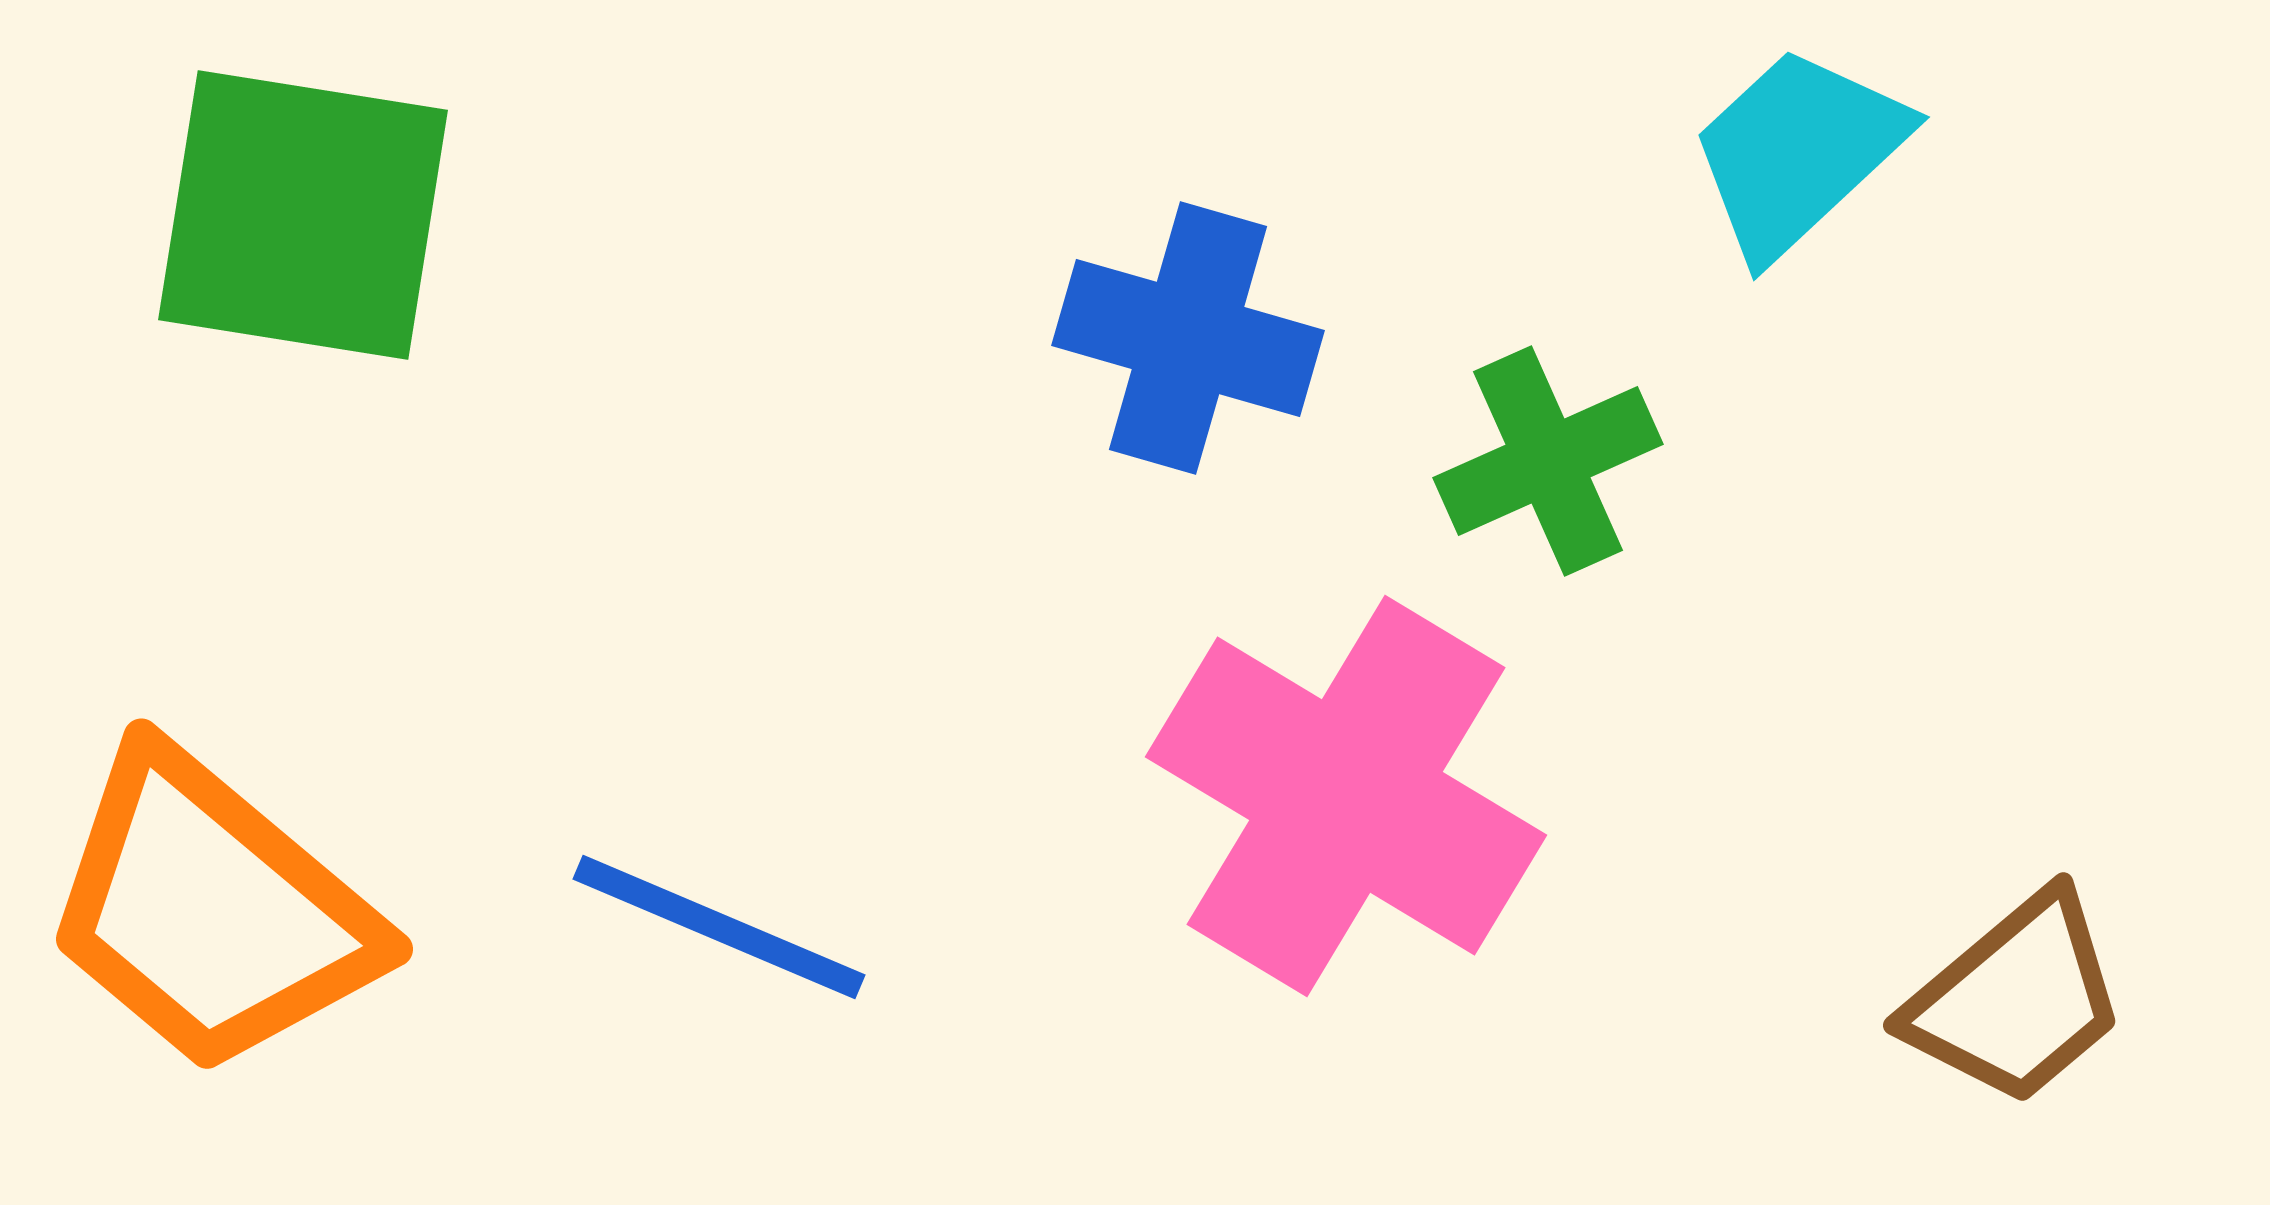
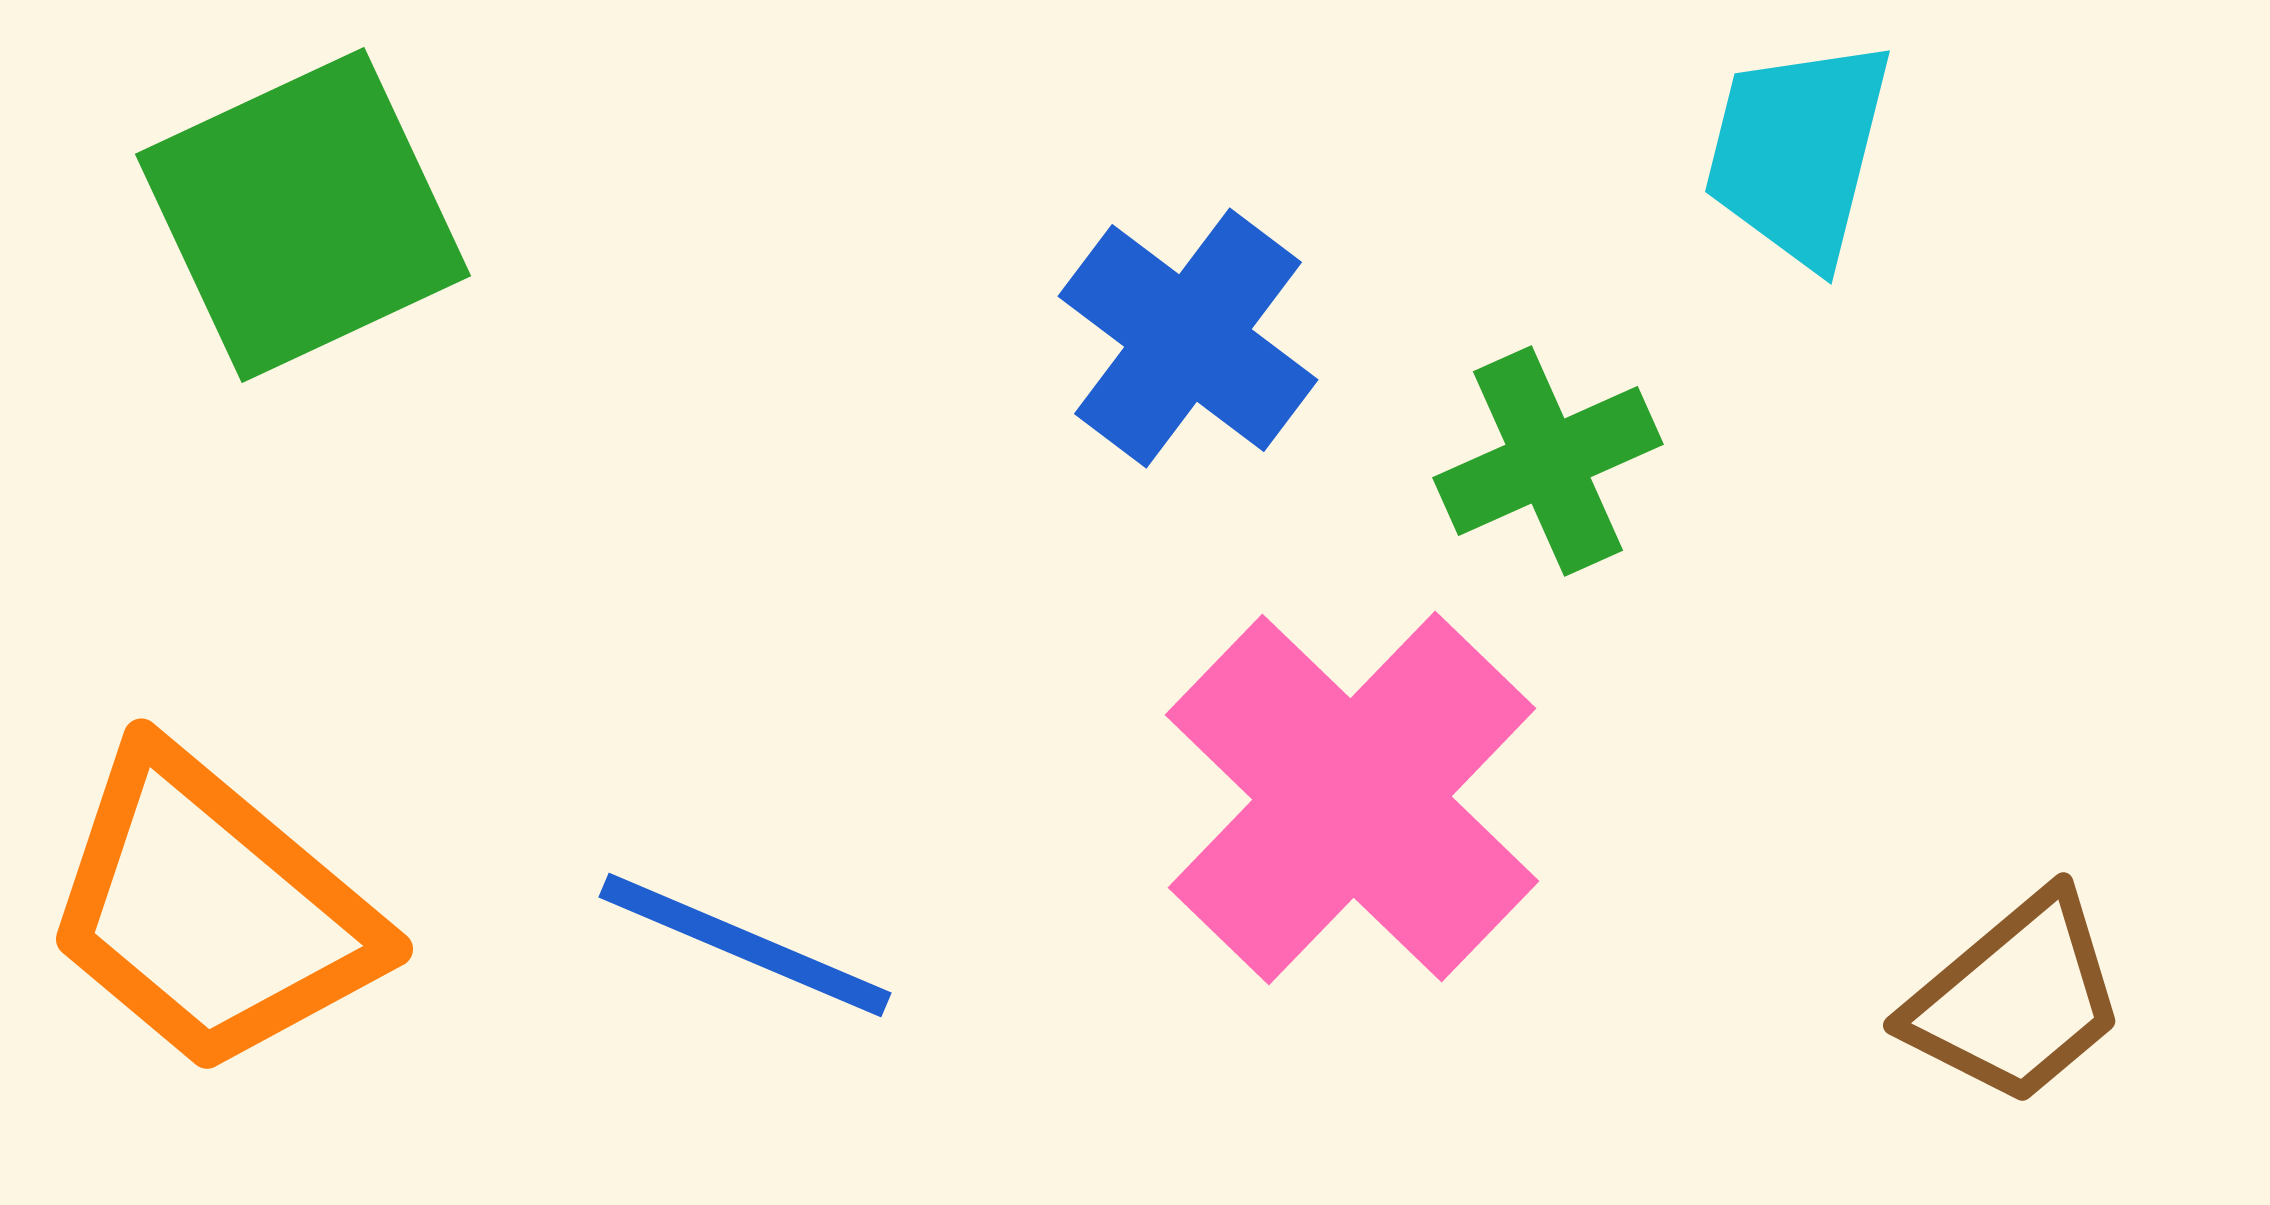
cyan trapezoid: rotated 33 degrees counterclockwise
green square: rotated 34 degrees counterclockwise
blue cross: rotated 21 degrees clockwise
pink cross: moved 6 px right, 2 px down; rotated 13 degrees clockwise
blue line: moved 26 px right, 18 px down
